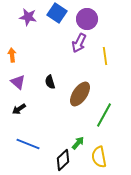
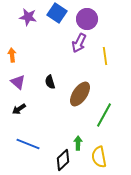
green arrow: rotated 40 degrees counterclockwise
